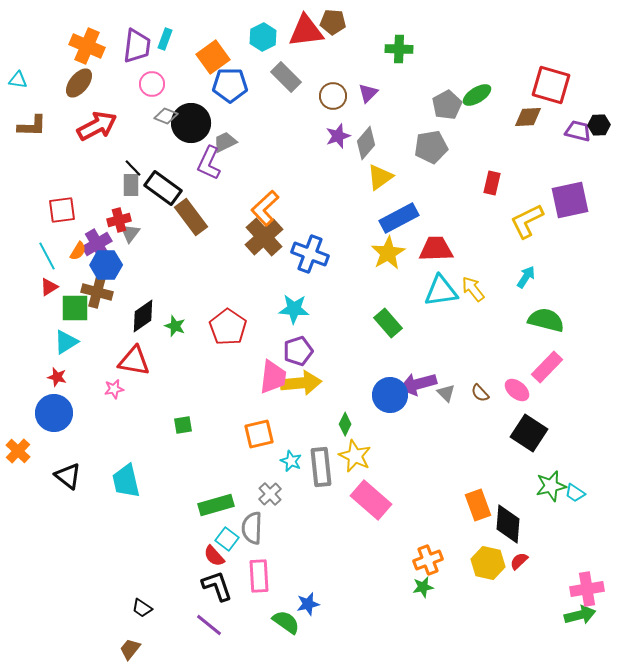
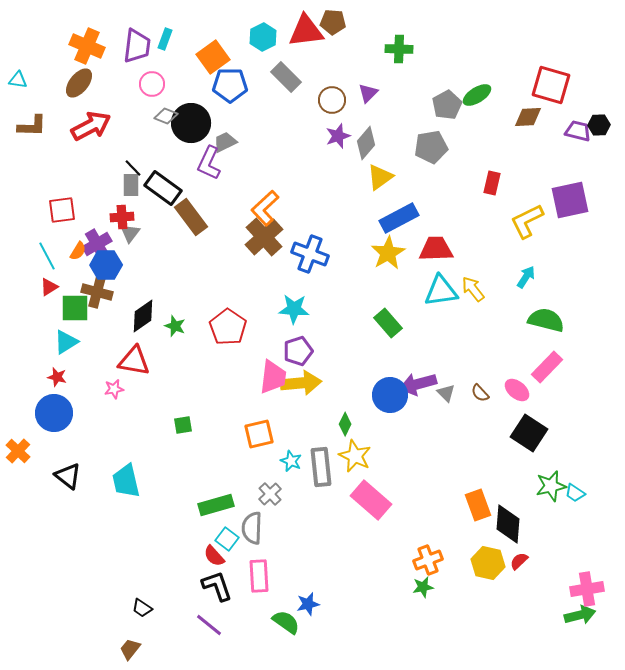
brown circle at (333, 96): moved 1 px left, 4 px down
red arrow at (97, 126): moved 6 px left
red cross at (119, 220): moved 3 px right, 3 px up; rotated 10 degrees clockwise
